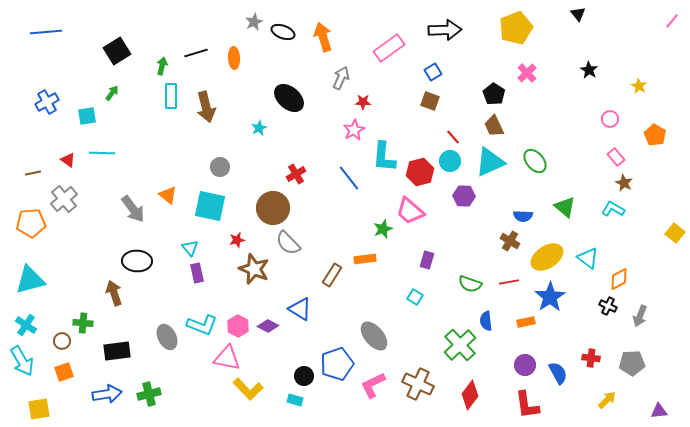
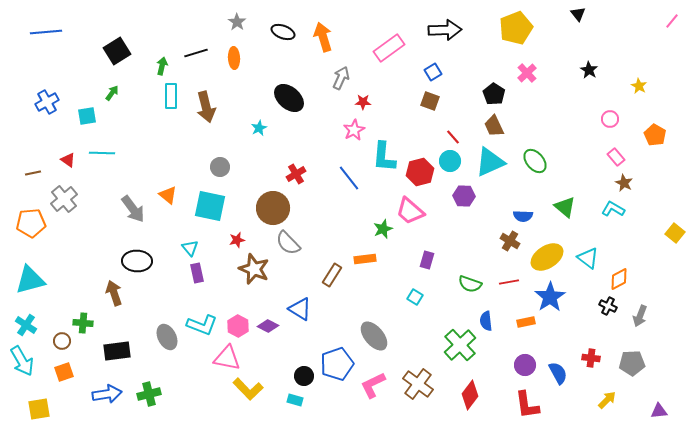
gray star at (254, 22): moved 17 px left; rotated 12 degrees counterclockwise
brown cross at (418, 384): rotated 12 degrees clockwise
